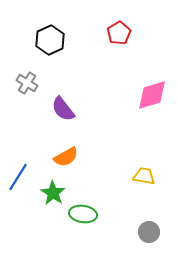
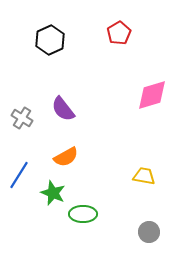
gray cross: moved 5 px left, 35 px down
blue line: moved 1 px right, 2 px up
green star: rotated 10 degrees counterclockwise
green ellipse: rotated 8 degrees counterclockwise
